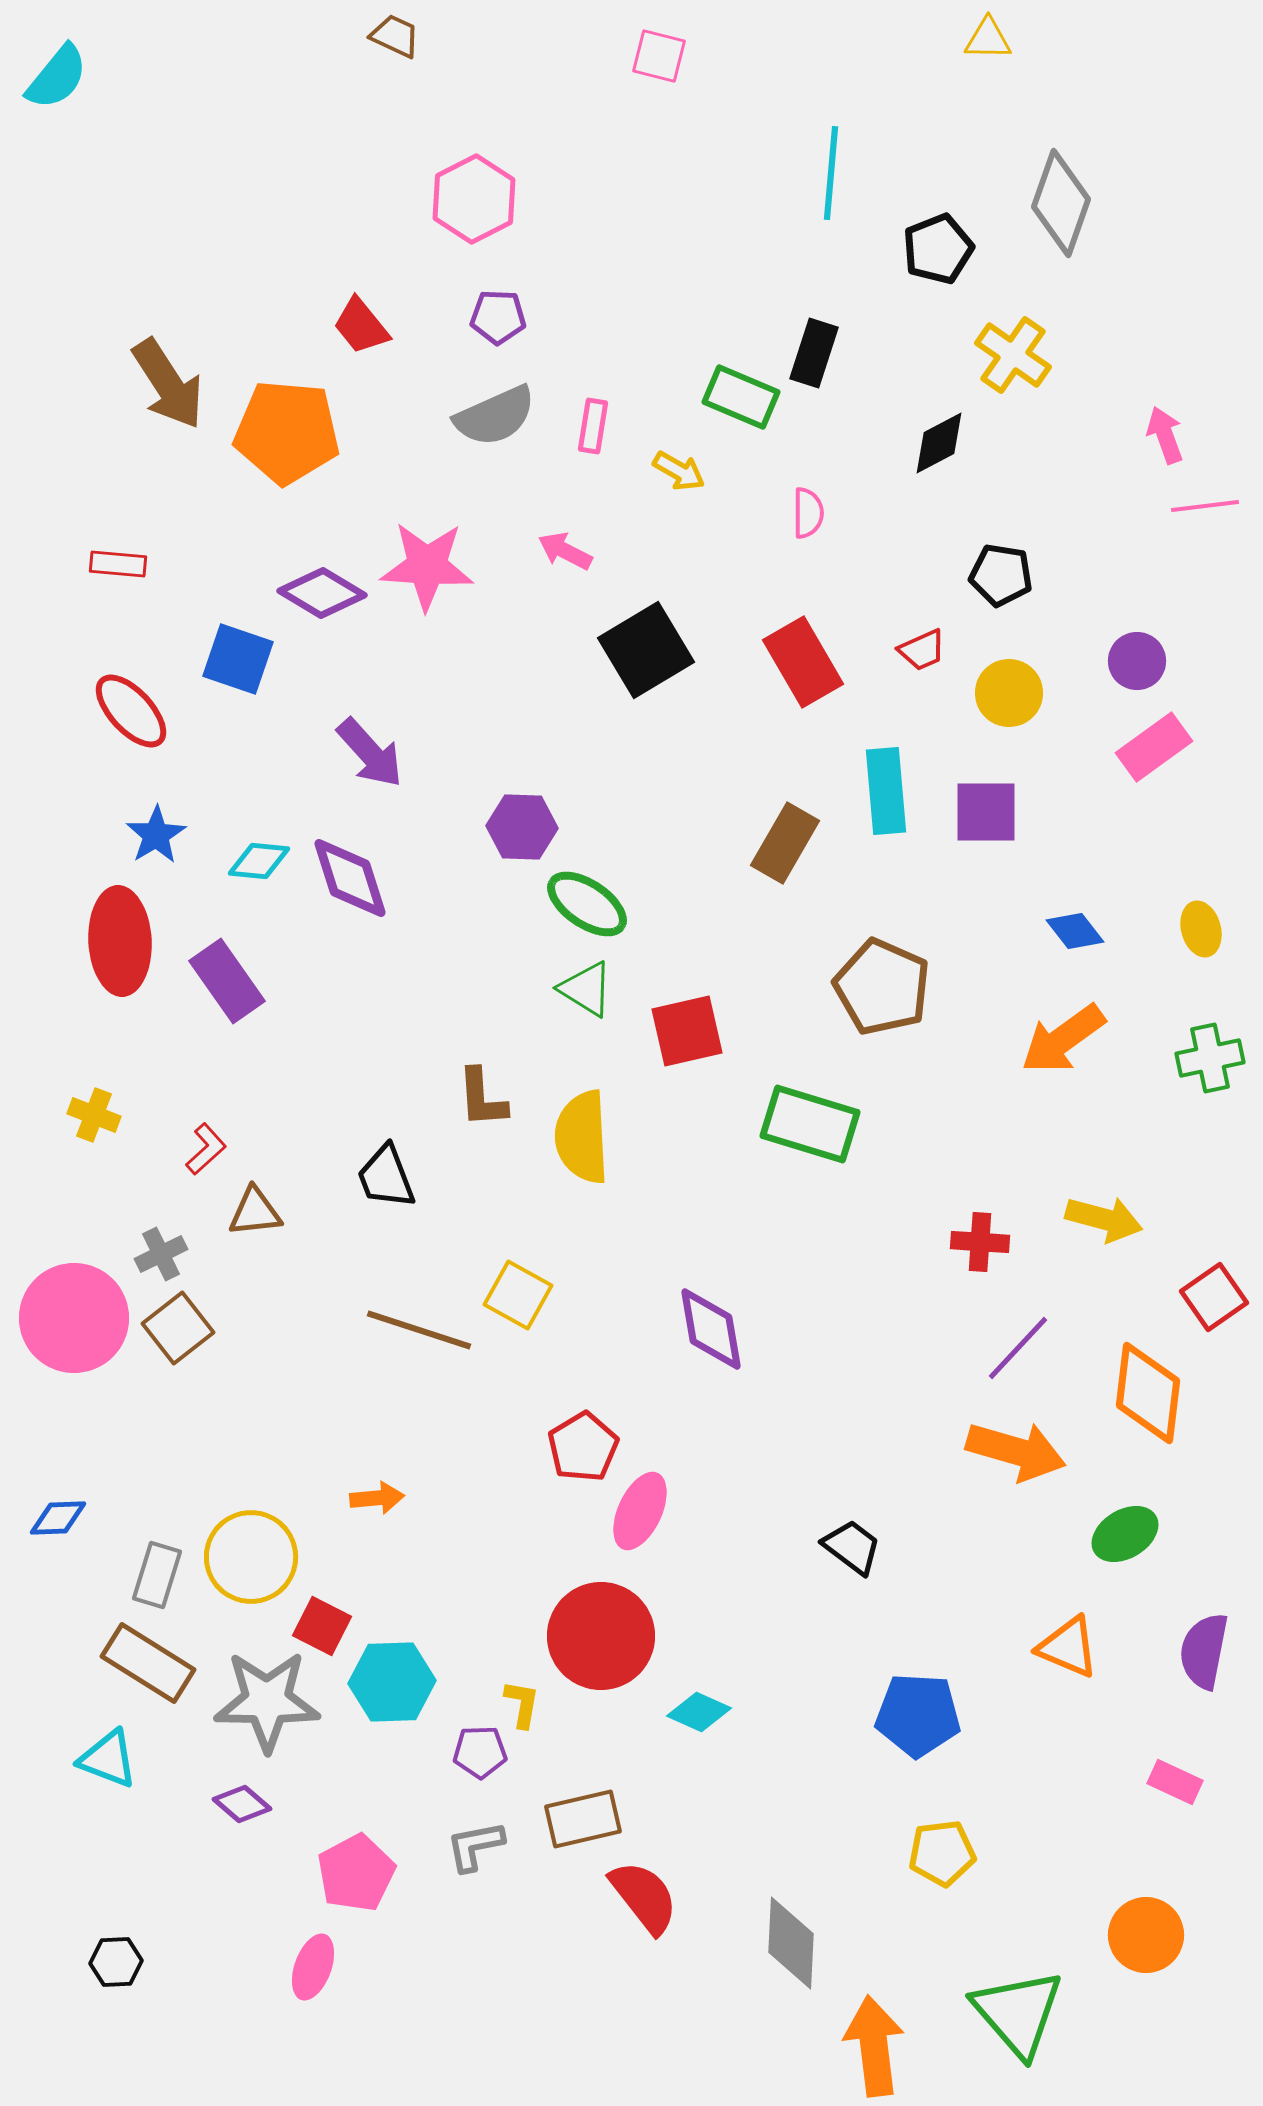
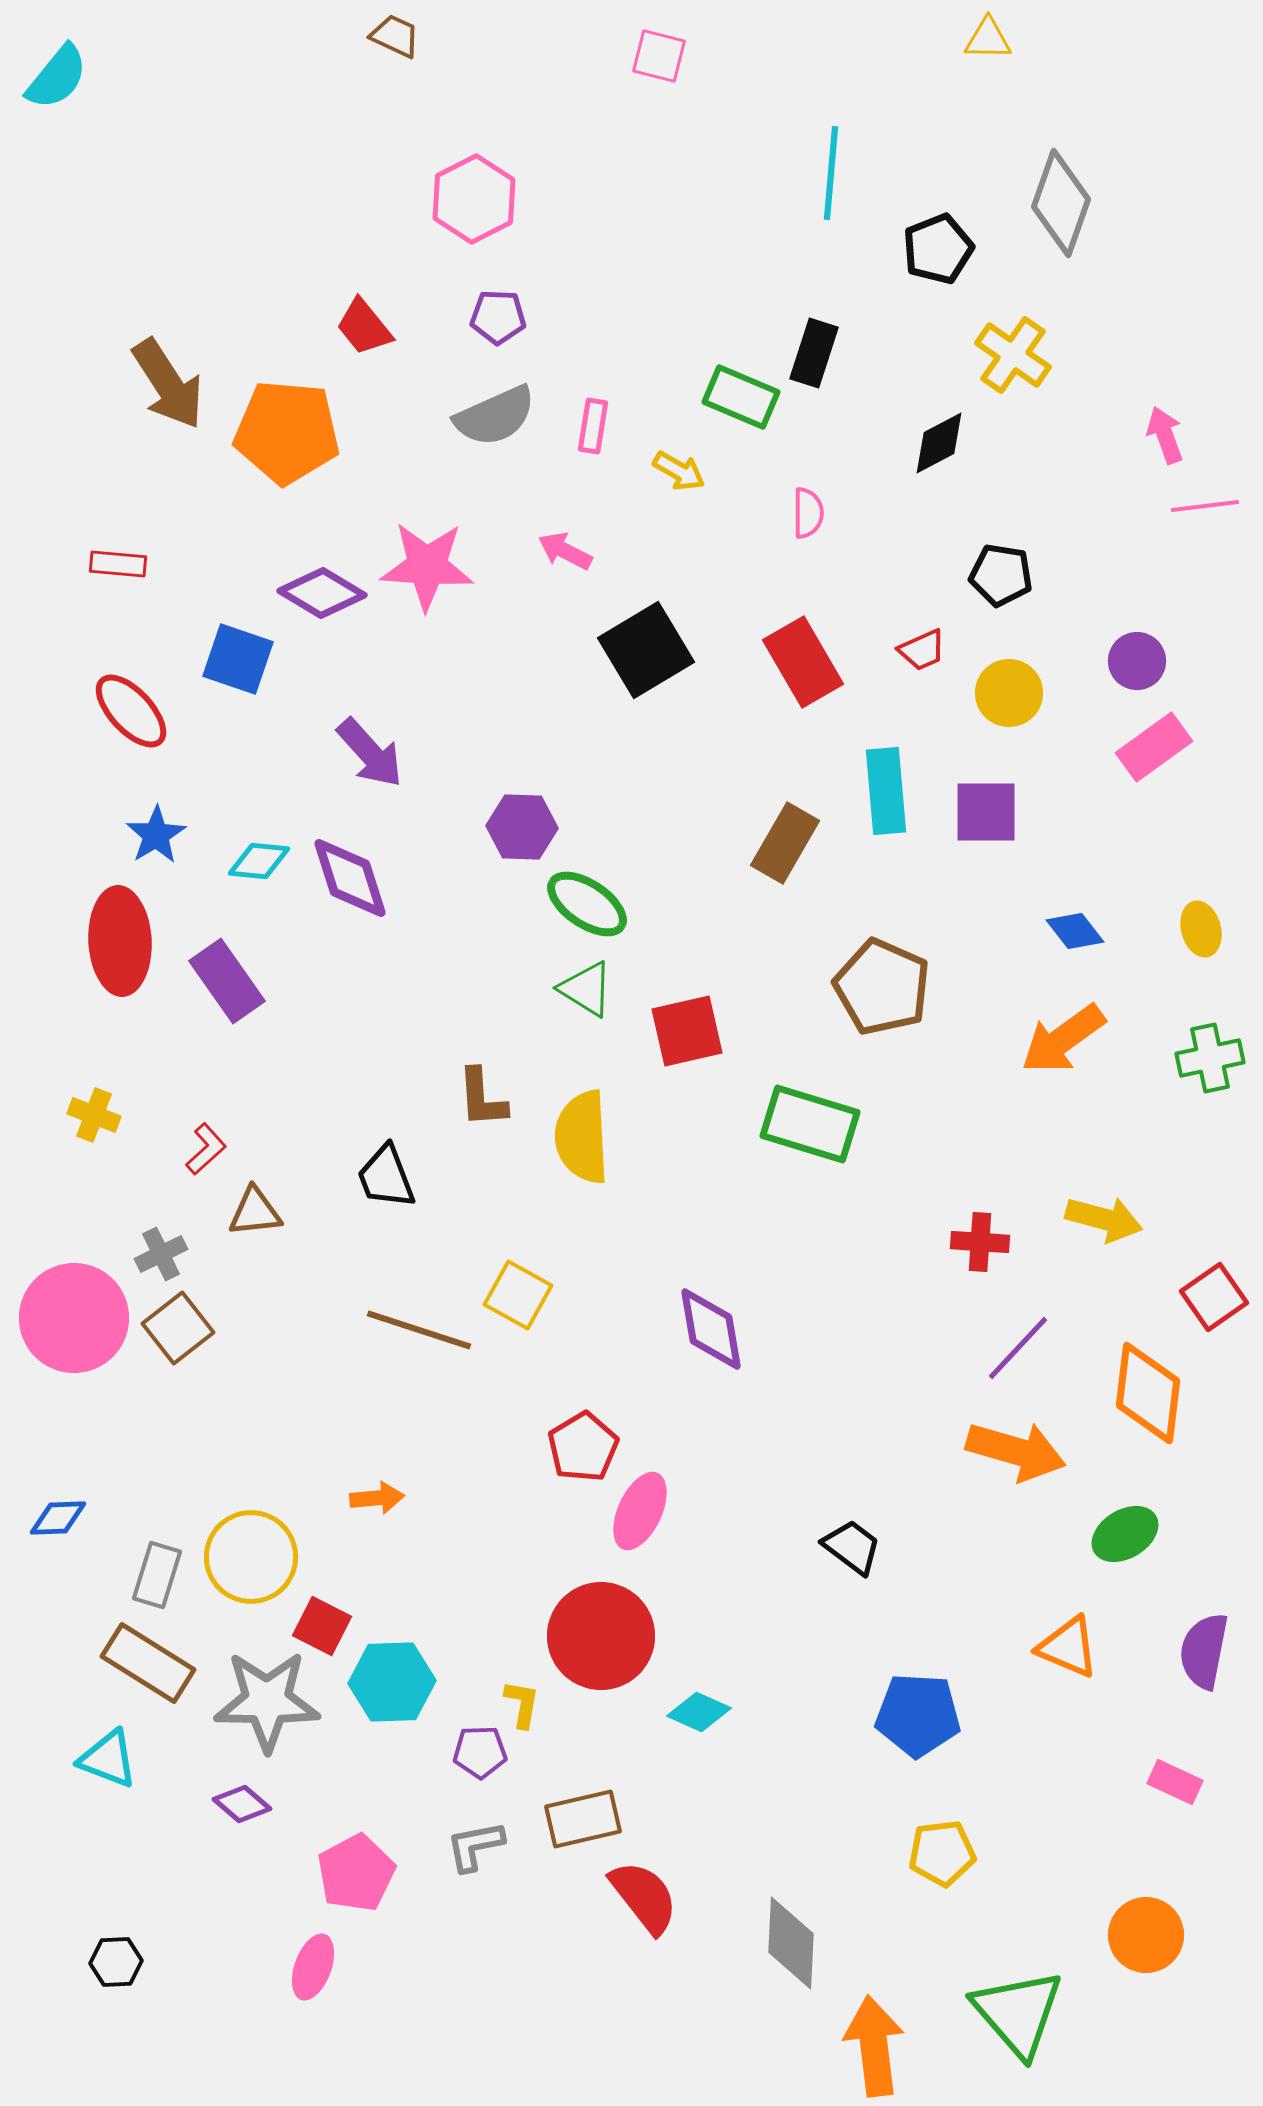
red trapezoid at (361, 326): moved 3 px right, 1 px down
